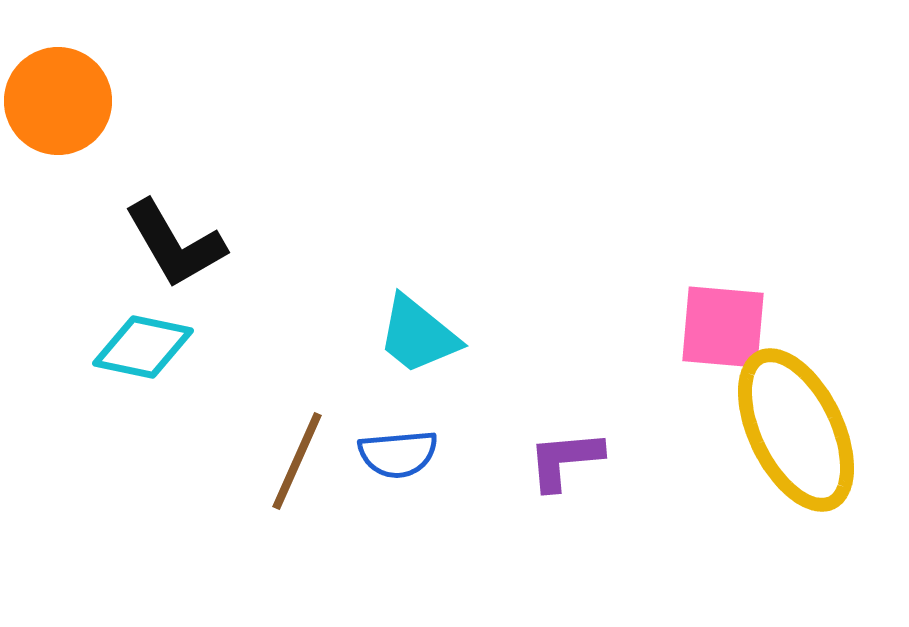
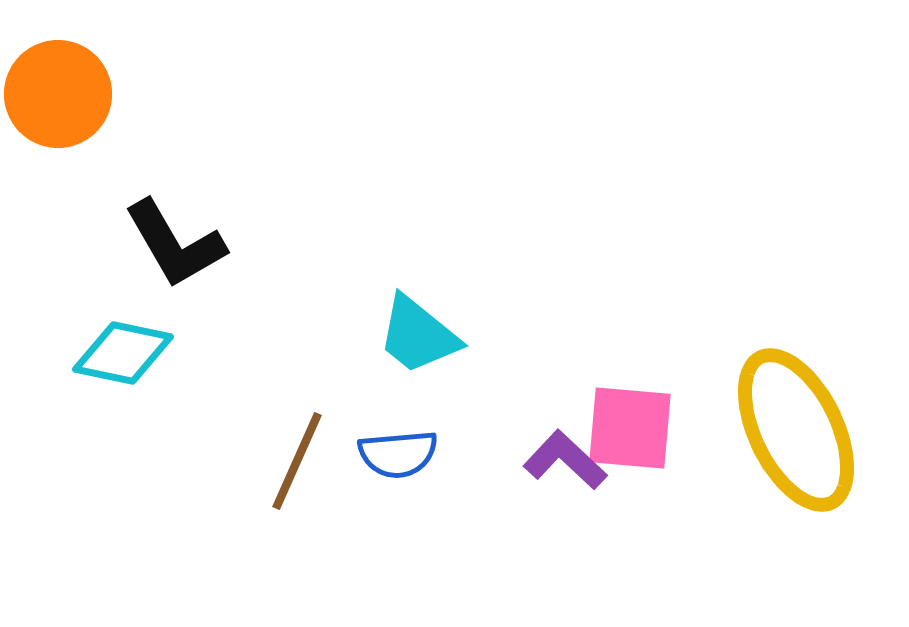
orange circle: moved 7 px up
pink square: moved 93 px left, 101 px down
cyan diamond: moved 20 px left, 6 px down
purple L-shape: rotated 48 degrees clockwise
